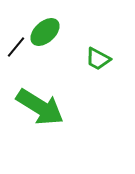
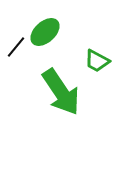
green trapezoid: moved 1 px left, 2 px down
green arrow: moved 21 px right, 15 px up; rotated 24 degrees clockwise
